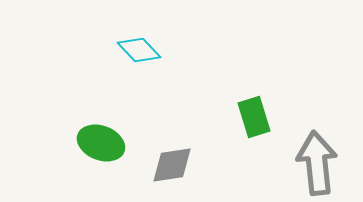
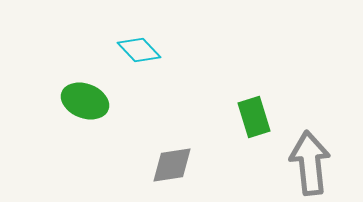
green ellipse: moved 16 px left, 42 px up
gray arrow: moved 7 px left
